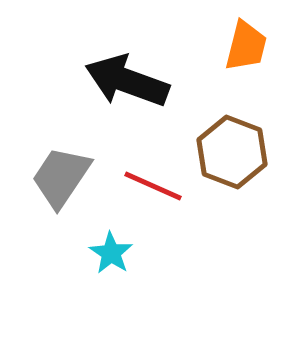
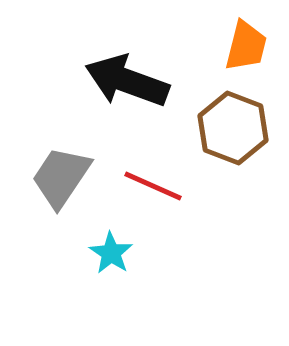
brown hexagon: moved 1 px right, 24 px up
